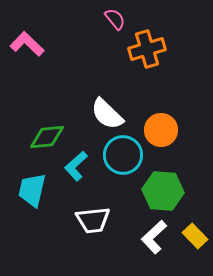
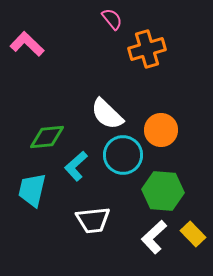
pink semicircle: moved 3 px left
yellow rectangle: moved 2 px left, 2 px up
